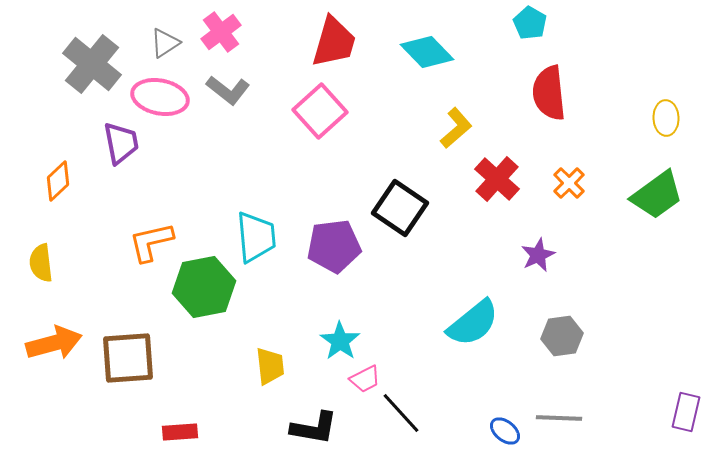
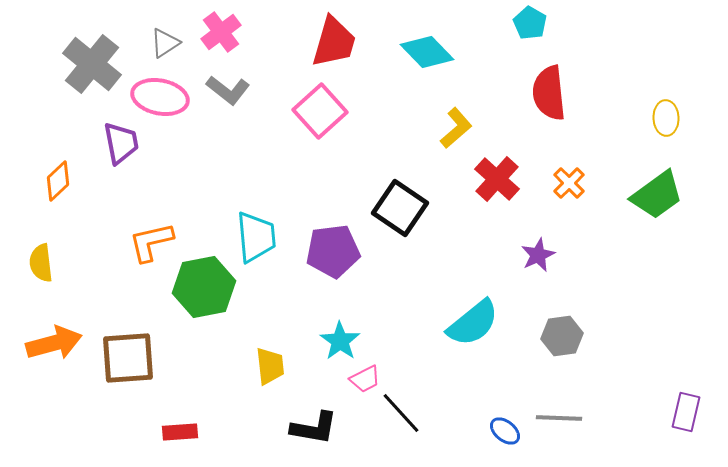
purple pentagon: moved 1 px left, 5 px down
